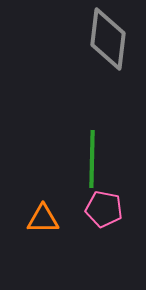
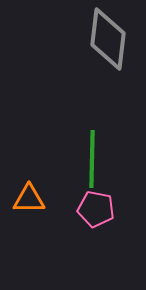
pink pentagon: moved 8 px left
orange triangle: moved 14 px left, 20 px up
